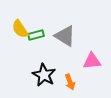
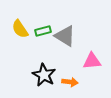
green rectangle: moved 7 px right, 4 px up
orange arrow: rotated 63 degrees counterclockwise
